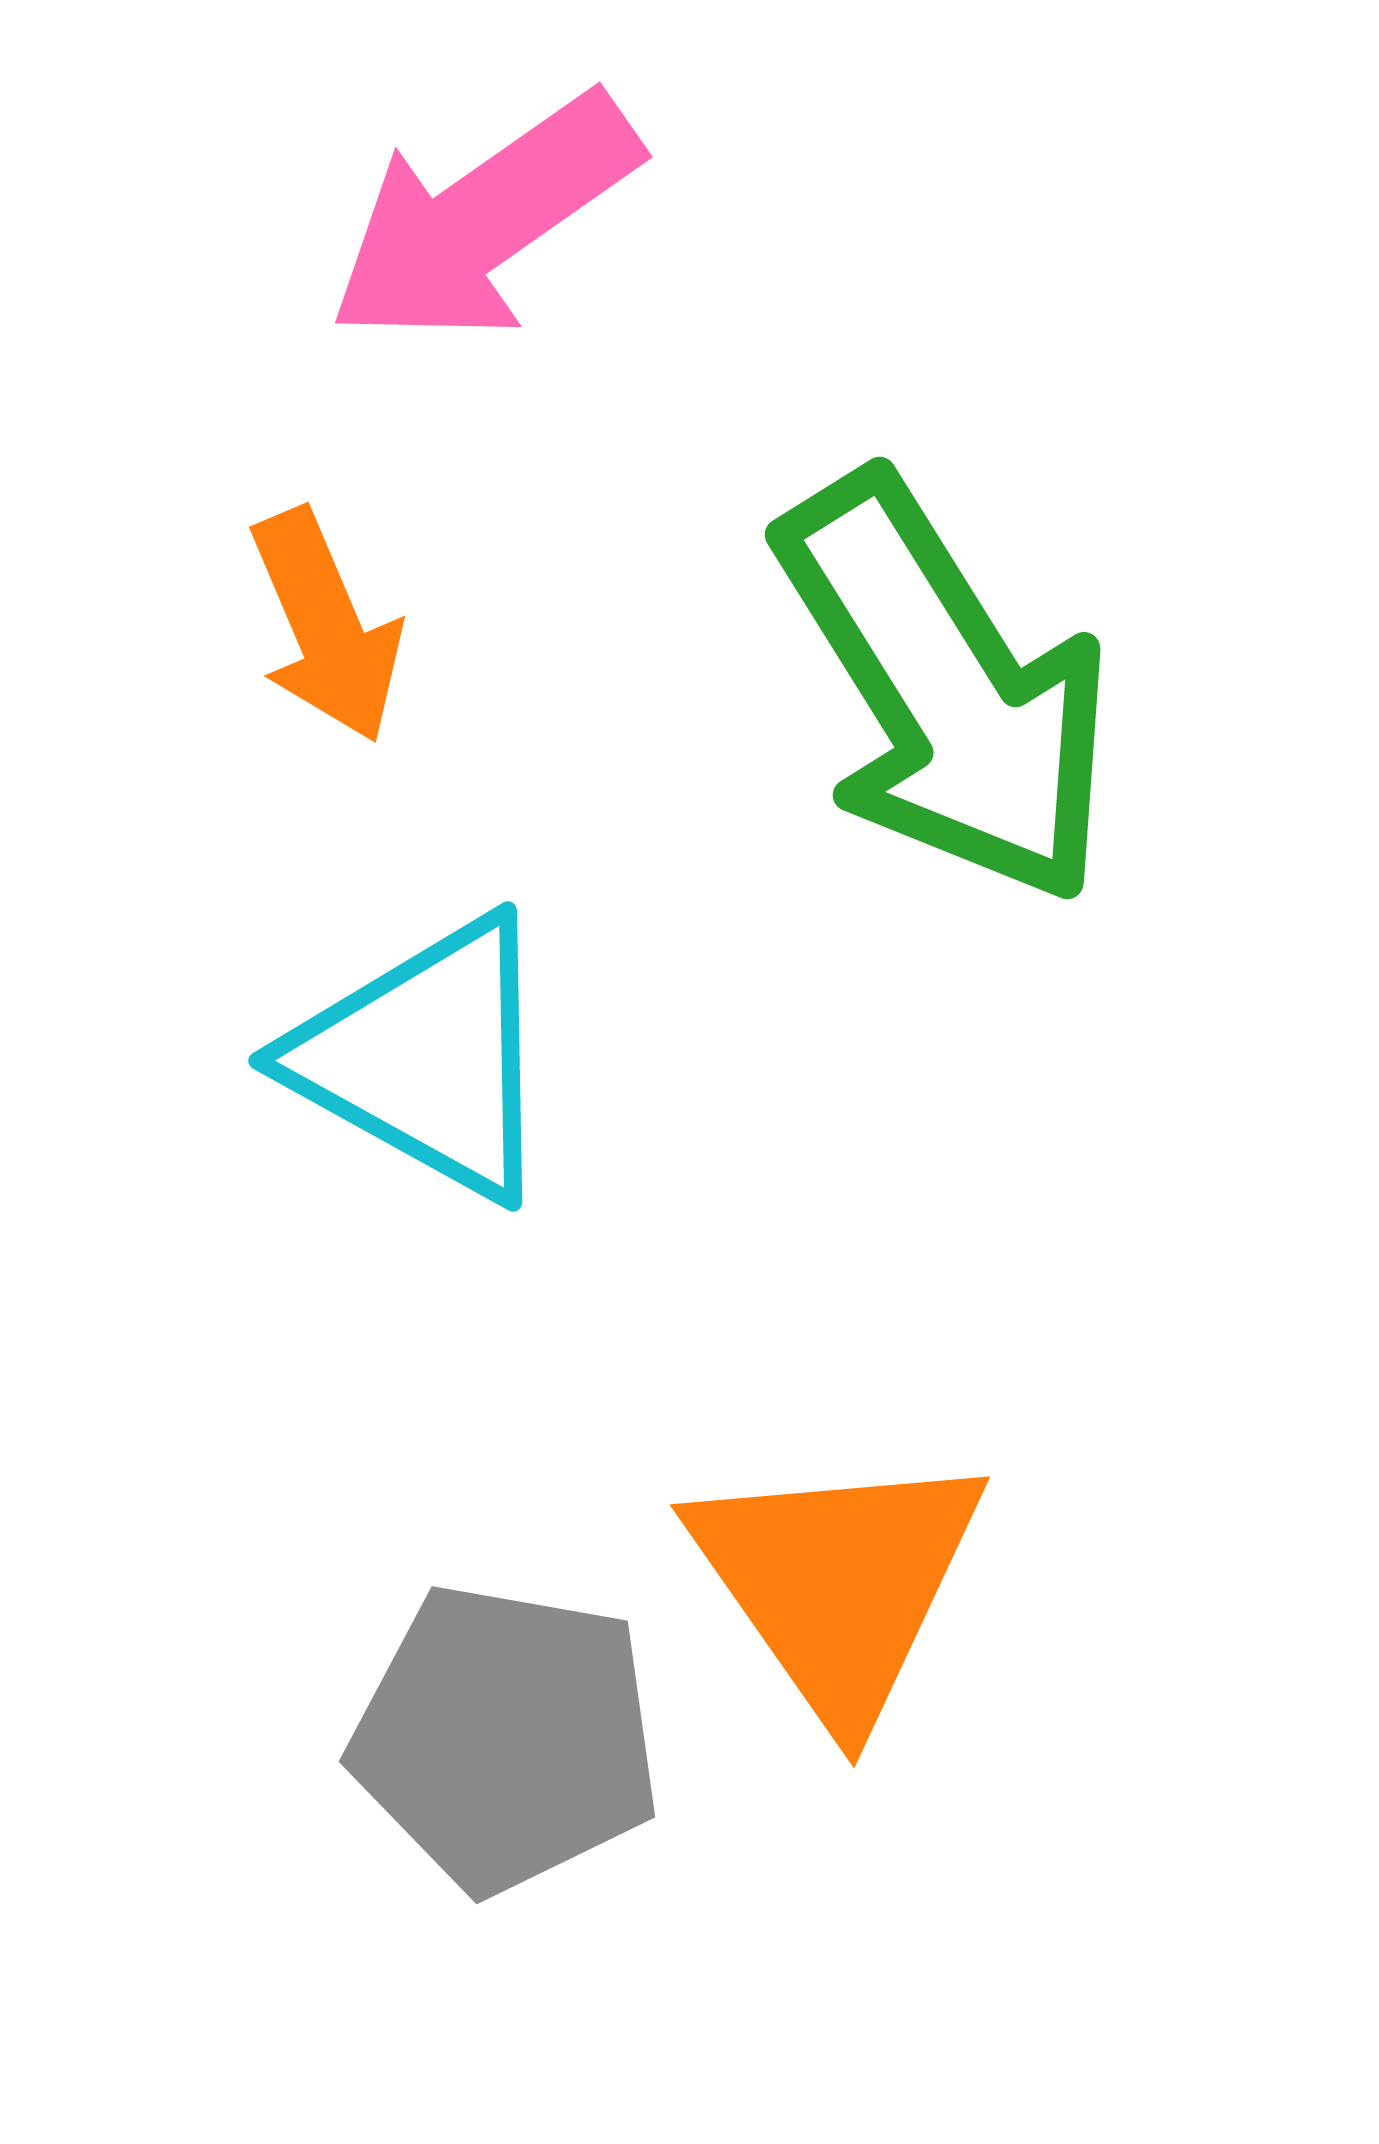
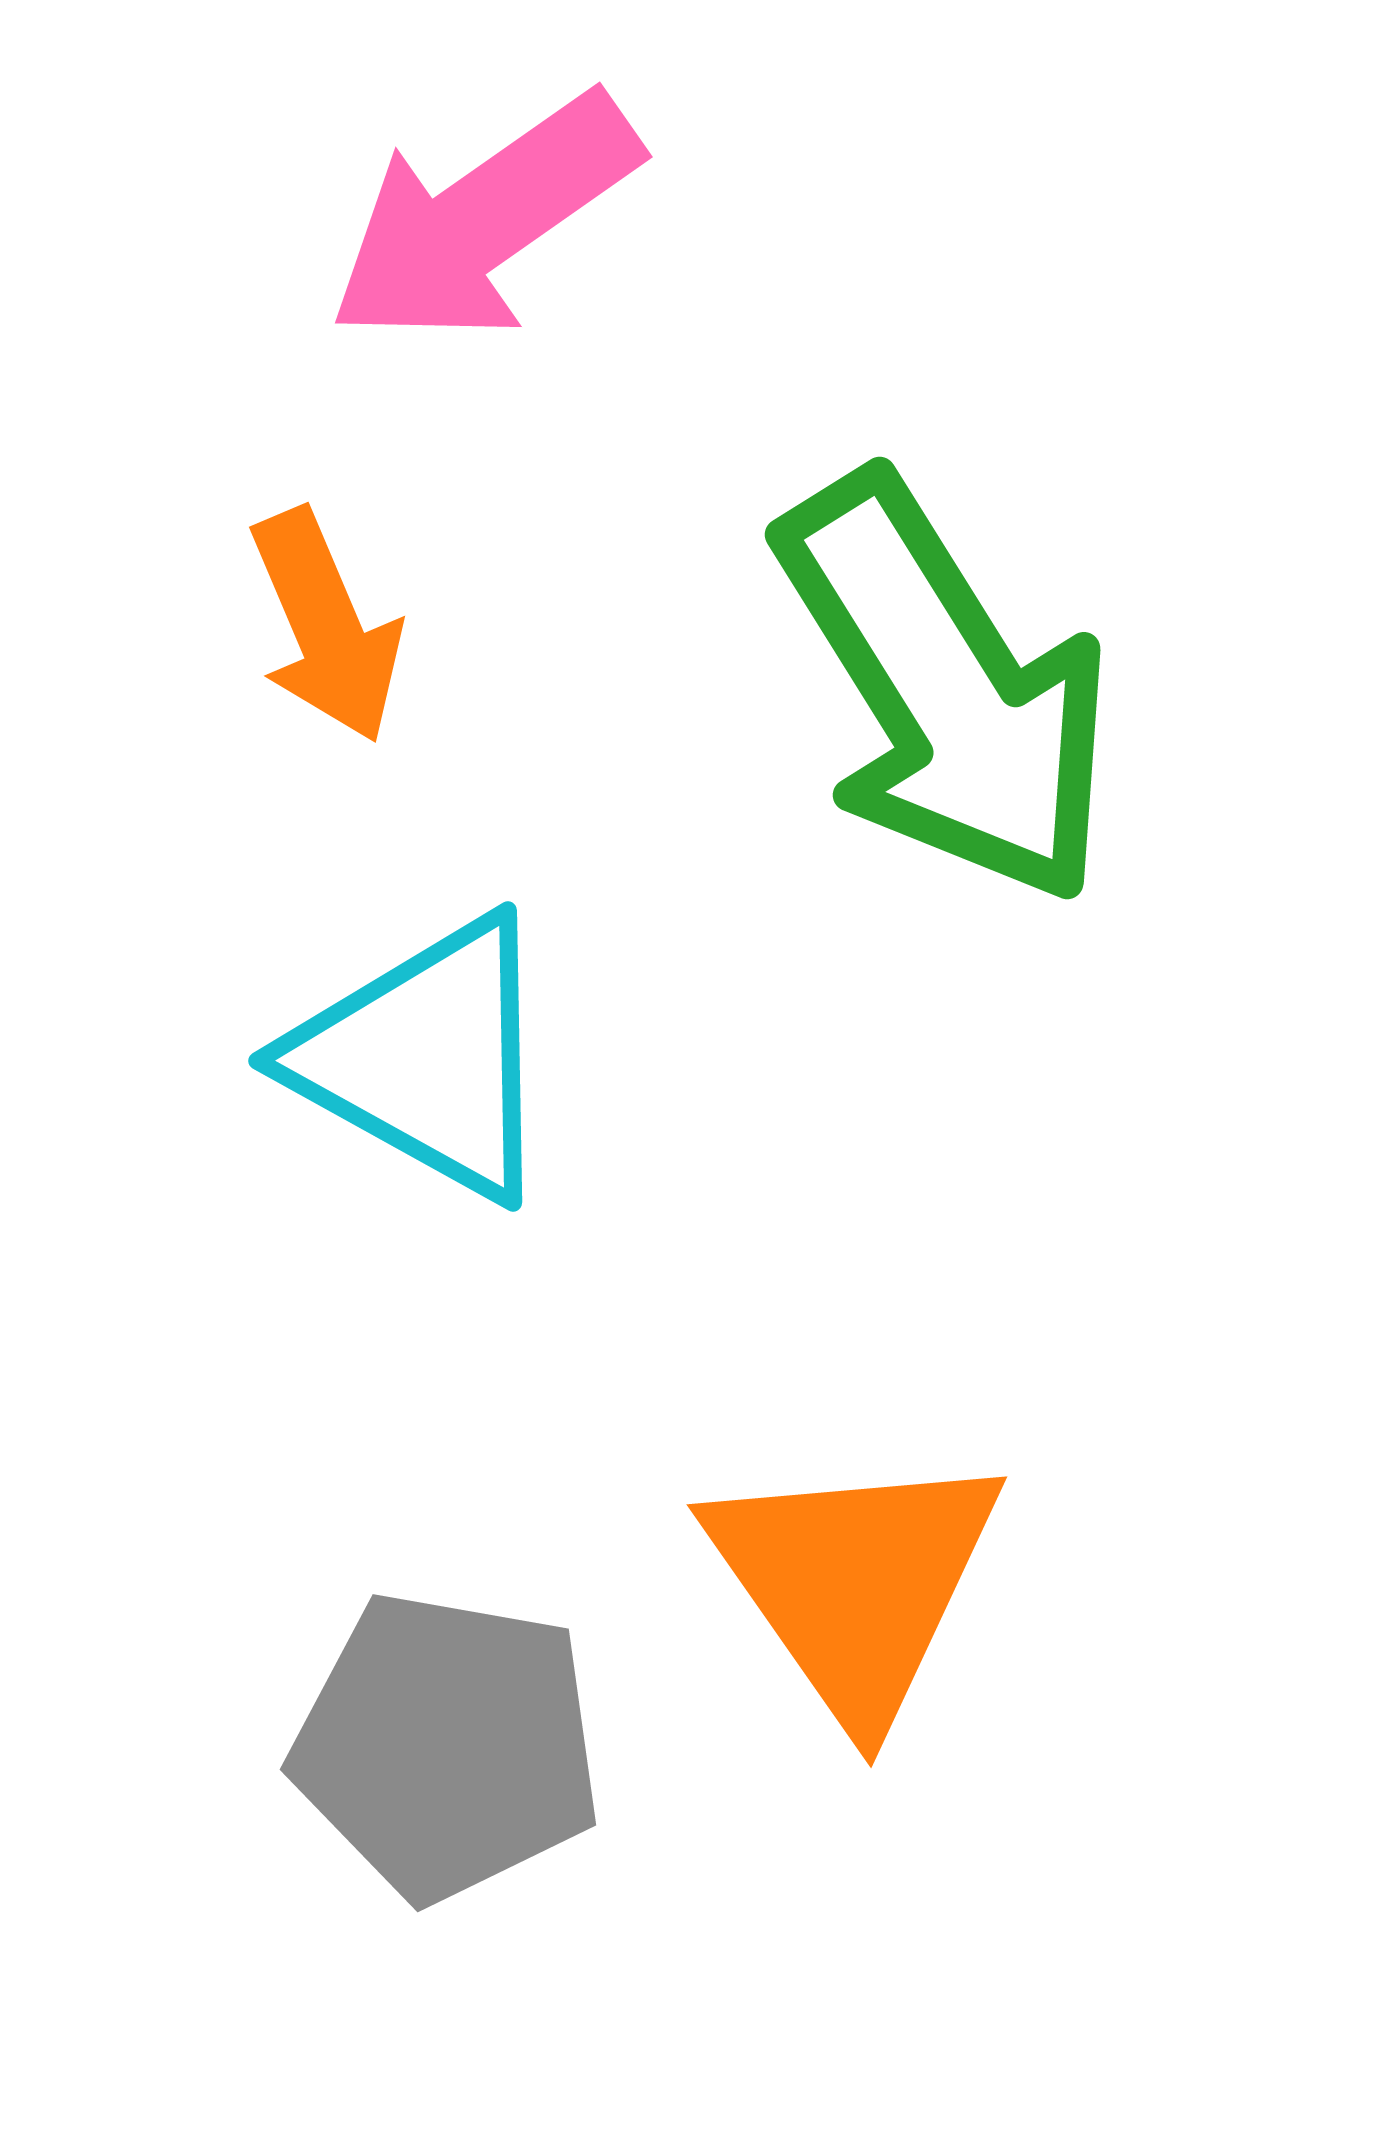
orange triangle: moved 17 px right
gray pentagon: moved 59 px left, 8 px down
